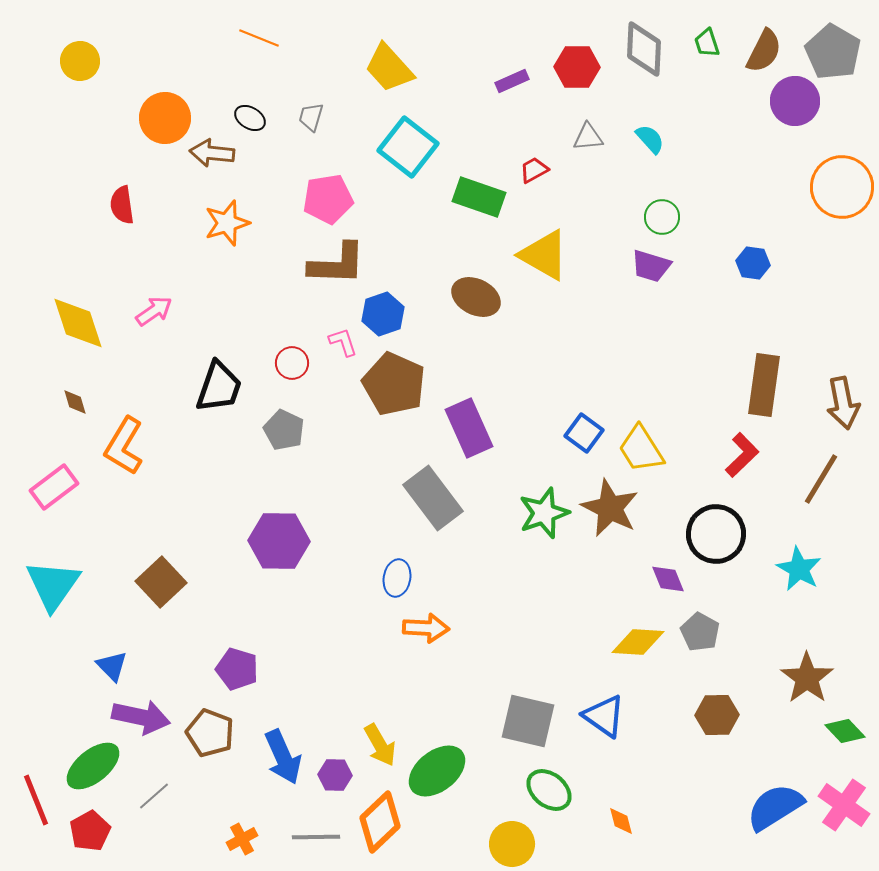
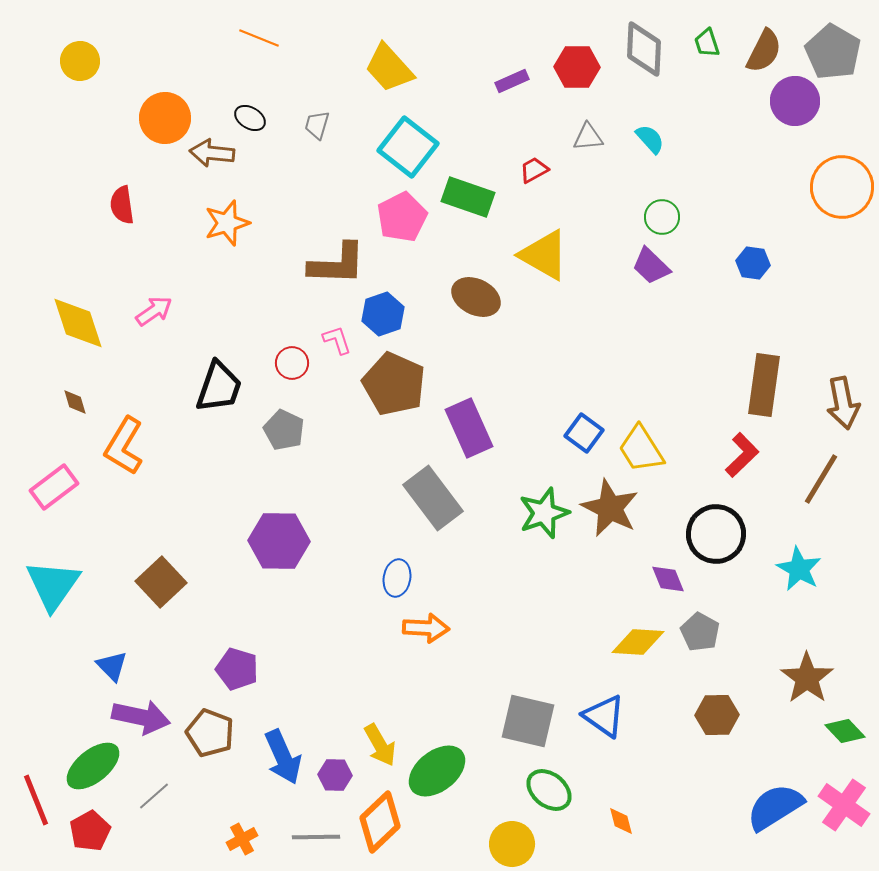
gray trapezoid at (311, 117): moved 6 px right, 8 px down
green rectangle at (479, 197): moved 11 px left
pink pentagon at (328, 199): moved 74 px right, 18 px down; rotated 18 degrees counterclockwise
purple trapezoid at (651, 266): rotated 27 degrees clockwise
pink L-shape at (343, 342): moved 6 px left, 2 px up
